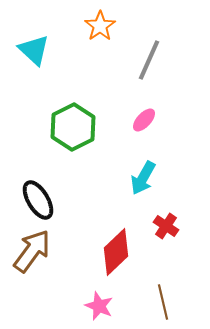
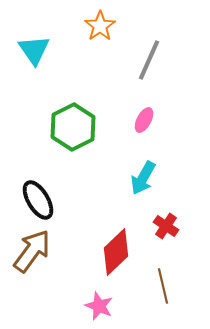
cyan triangle: rotated 12 degrees clockwise
pink ellipse: rotated 15 degrees counterclockwise
brown line: moved 16 px up
